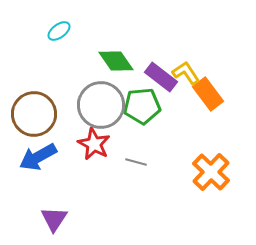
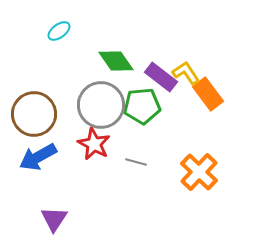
orange cross: moved 12 px left
